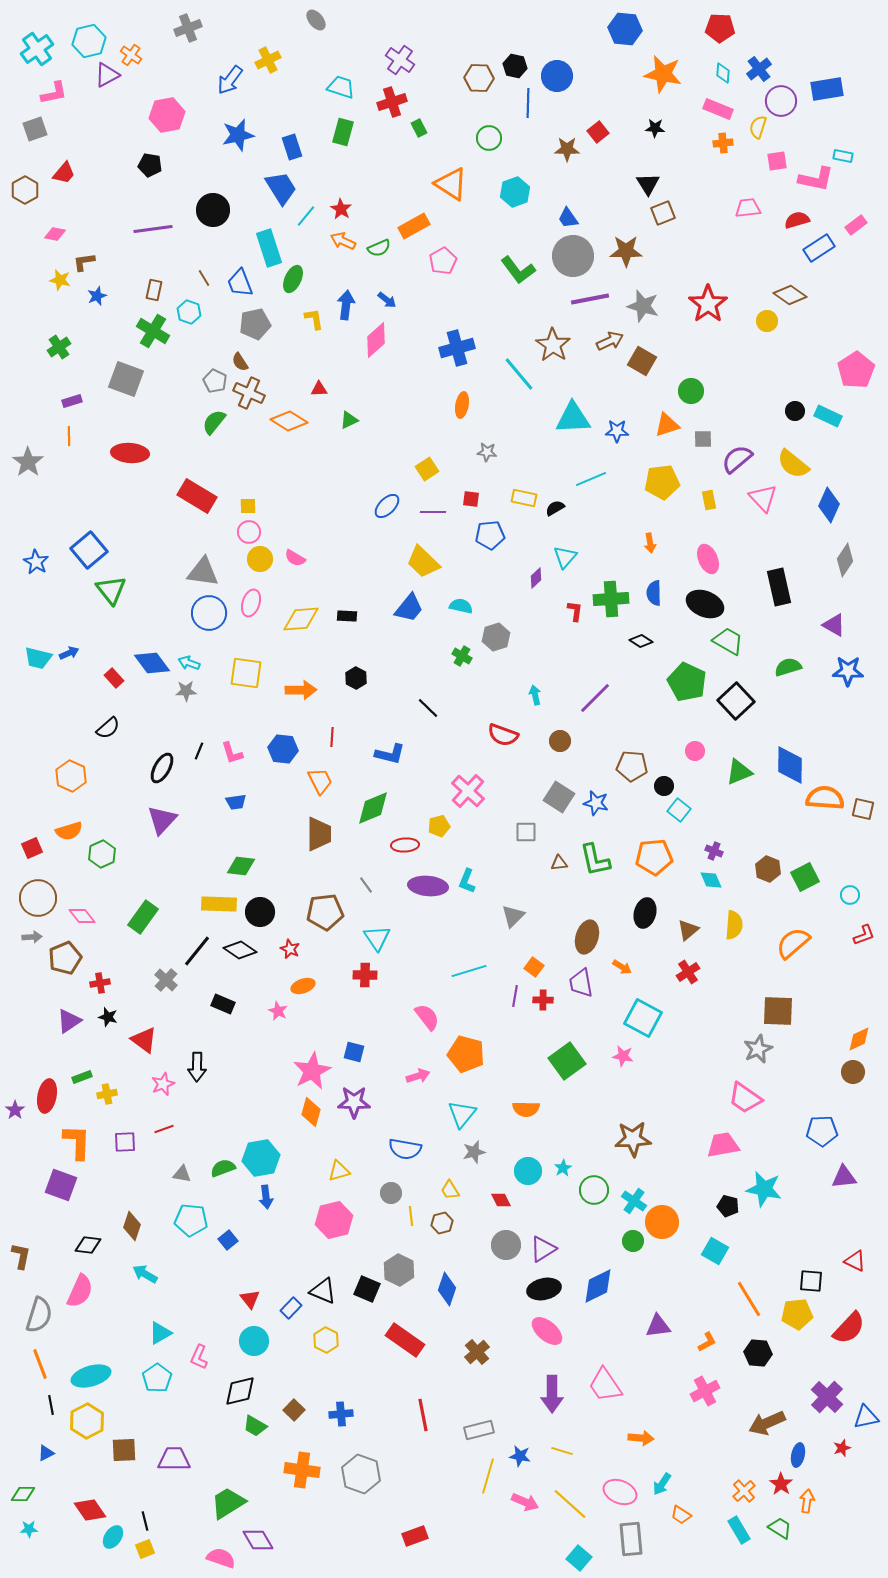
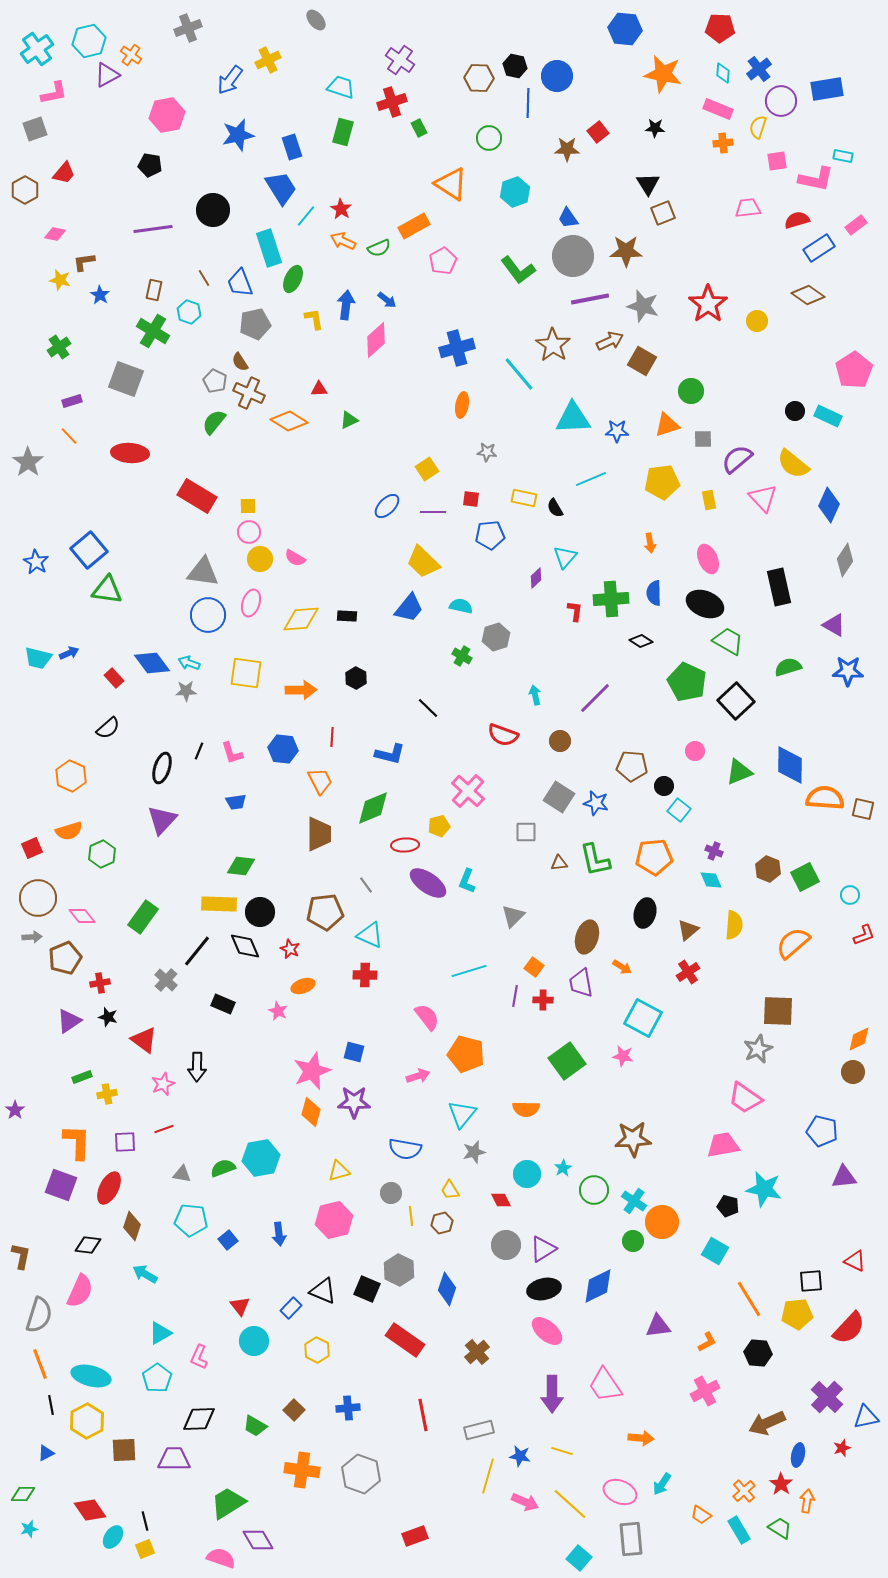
brown diamond at (790, 295): moved 18 px right
blue star at (97, 296): moved 3 px right, 1 px up; rotated 18 degrees counterclockwise
yellow circle at (767, 321): moved 10 px left
pink pentagon at (856, 370): moved 2 px left
orange line at (69, 436): rotated 42 degrees counterclockwise
black semicircle at (555, 508): rotated 90 degrees counterclockwise
green triangle at (111, 590): moved 4 px left; rotated 44 degrees counterclockwise
blue circle at (209, 613): moved 1 px left, 2 px down
black ellipse at (162, 768): rotated 12 degrees counterclockwise
purple ellipse at (428, 886): moved 3 px up; rotated 30 degrees clockwise
cyan triangle at (377, 938): moved 7 px left, 3 px up; rotated 32 degrees counterclockwise
black diamond at (240, 950): moved 5 px right, 4 px up; rotated 32 degrees clockwise
pink star at (312, 1071): rotated 6 degrees clockwise
red ellipse at (47, 1096): moved 62 px right, 92 px down; rotated 16 degrees clockwise
blue pentagon at (822, 1131): rotated 16 degrees clockwise
cyan circle at (528, 1171): moved 1 px left, 3 px down
blue arrow at (266, 1197): moved 13 px right, 37 px down
black square at (811, 1281): rotated 10 degrees counterclockwise
red triangle at (250, 1299): moved 10 px left, 7 px down
yellow hexagon at (326, 1340): moved 9 px left, 10 px down
cyan ellipse at (91, 1376): rotated 30 degrees clockwise
black diamond at (240, 1391): moved 41 px left, 28 px down; rotated 12 degrees clockwise
blue cross at (341, 1414): moved 7 px right, 6 px up
orange trapezoid at (681, 1515): moved 20 px right
cyan star at (29, 1529): rotated 12 degrees counterclockwise
